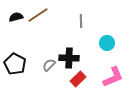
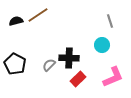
black semicircle: moved 4 px down
gray line: moved 29 px right; rotated 16 degrees counterclockwise
cyan circle: moved 5 px left, 2 px down
